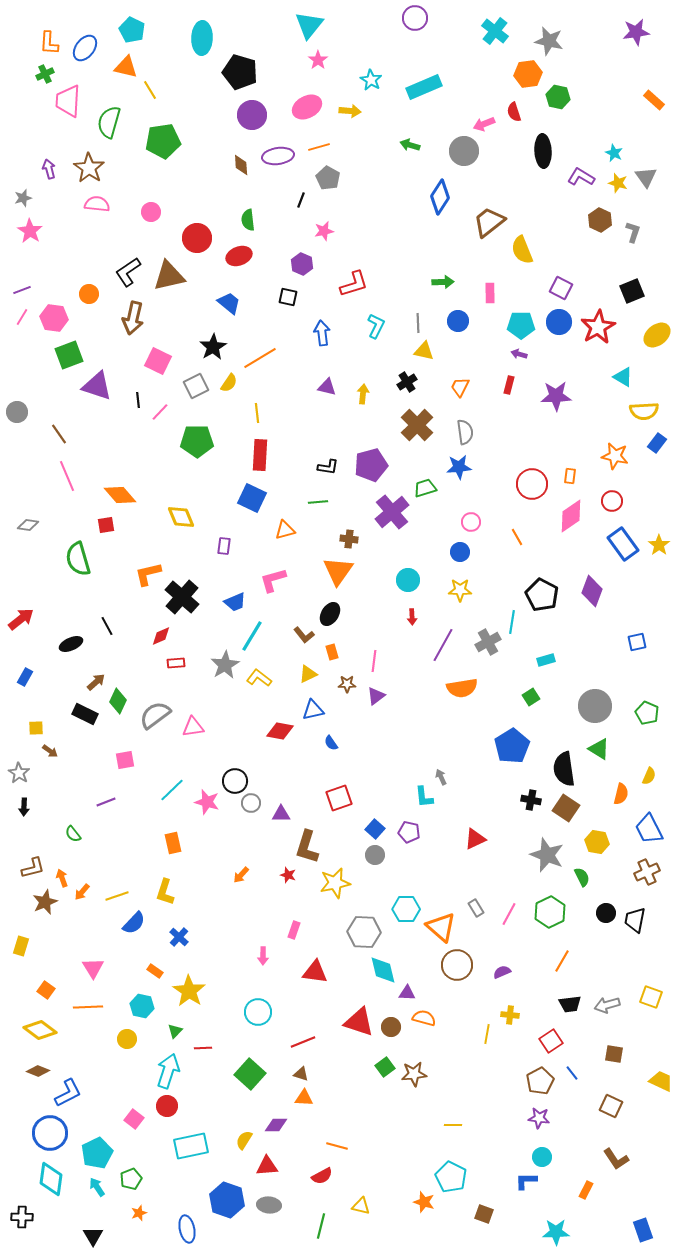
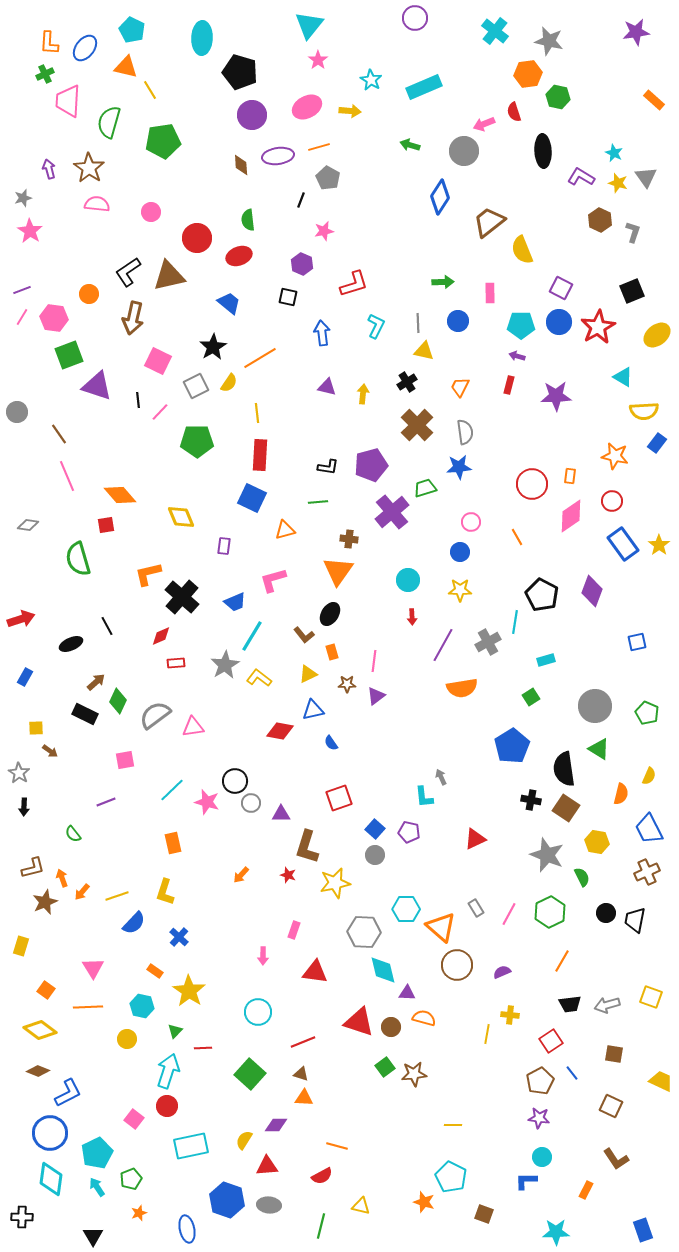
purple arrow at (519, 354): moved 2 px left, 2 px down
red arrow at (21, 619): rotated 20 degrees clockwise
cyan line at (512, 622): moved 3 px right
